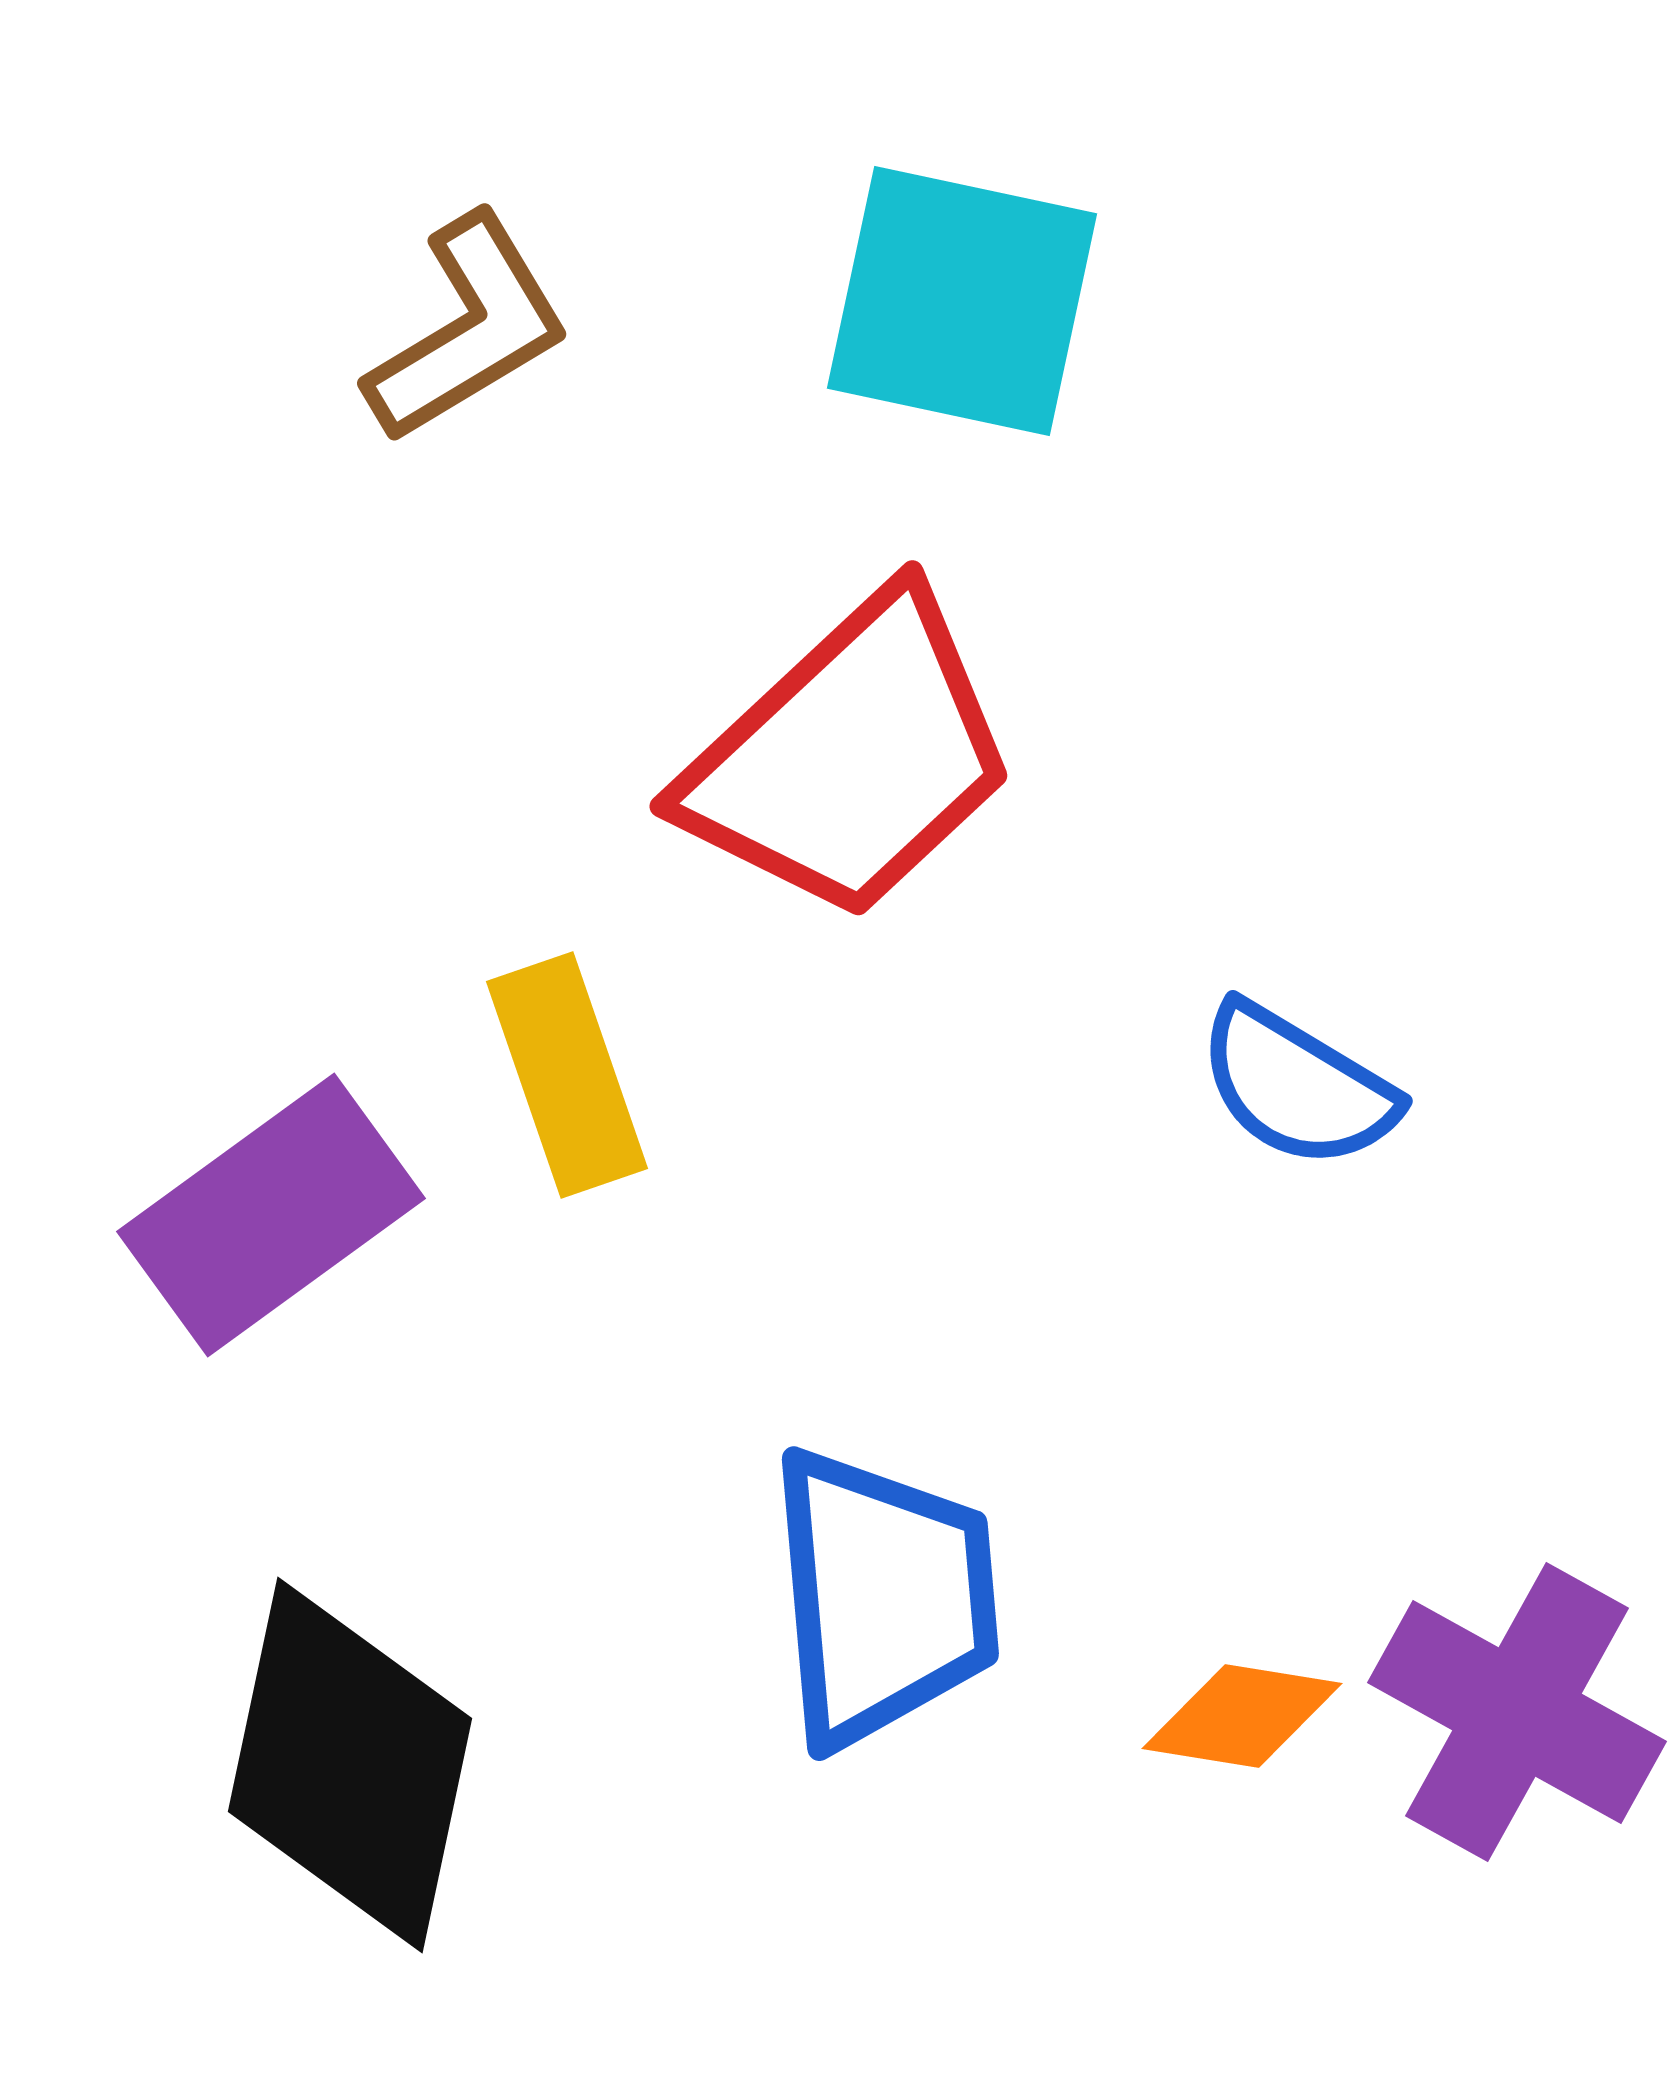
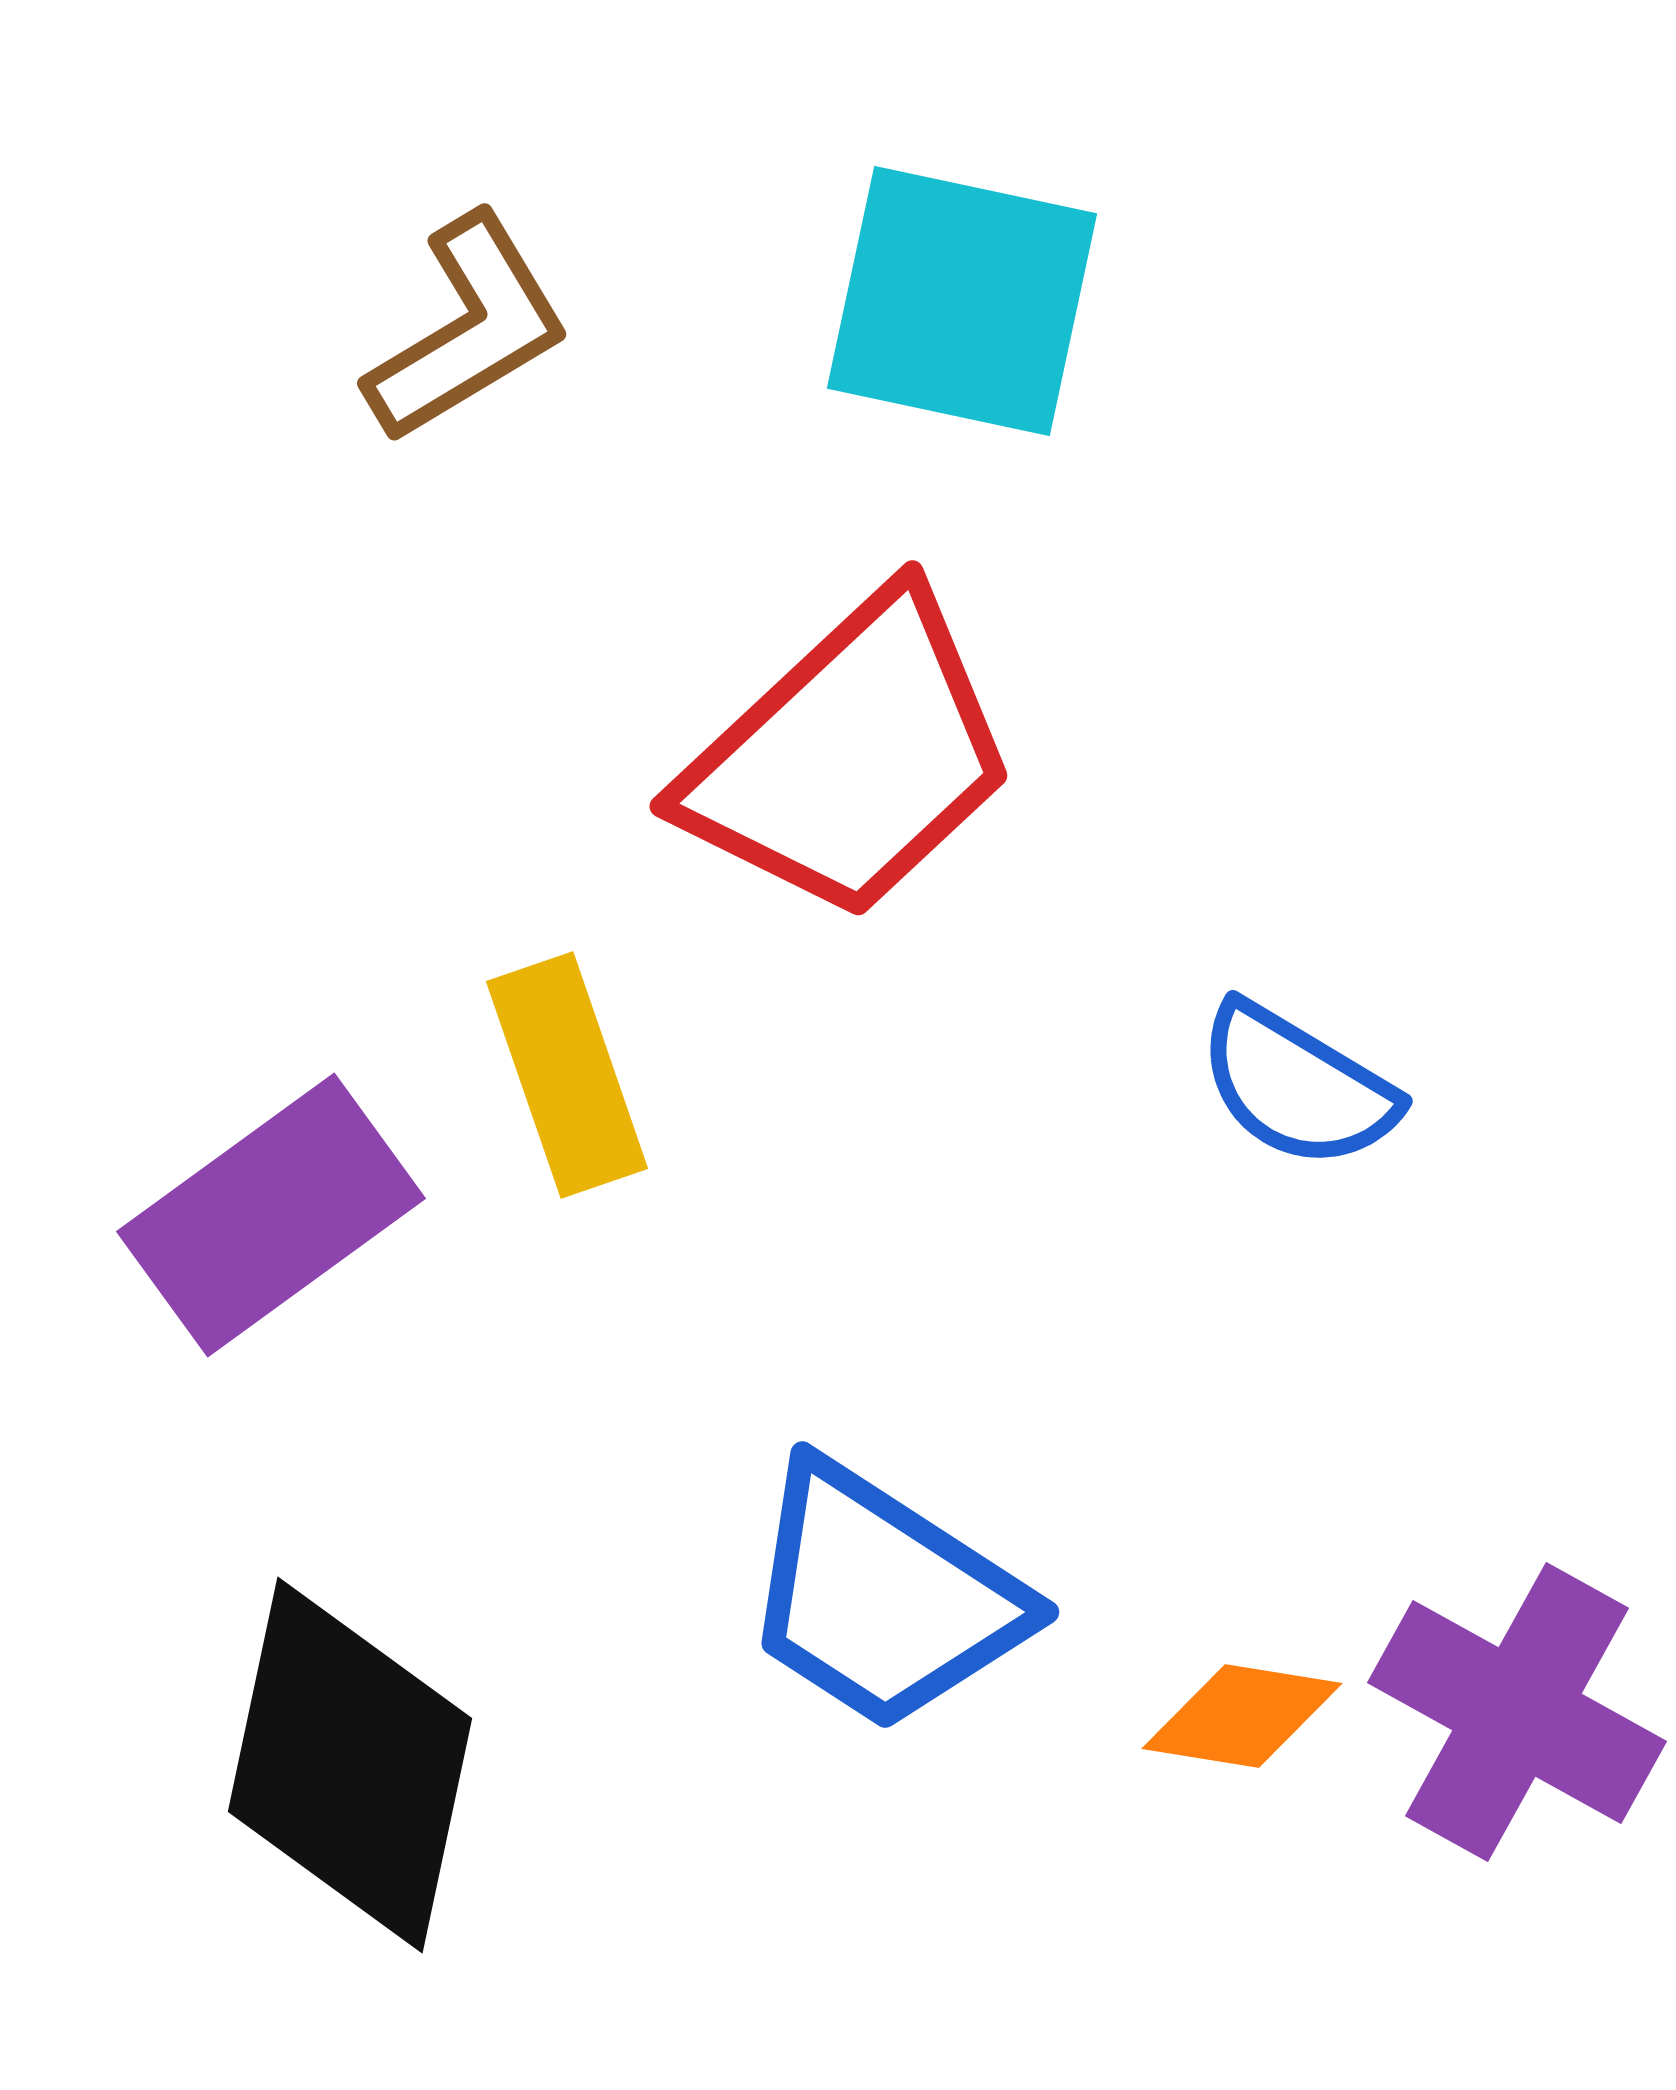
blue trapezoid: rotated 128 degrees clockwise
